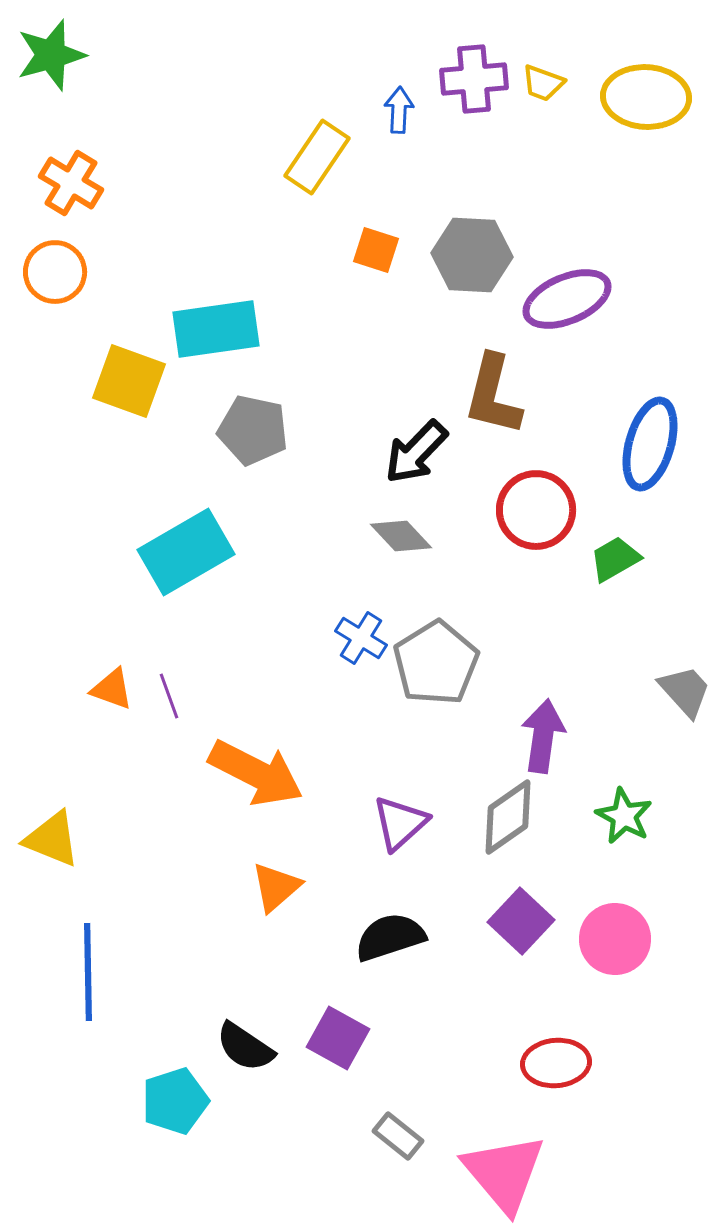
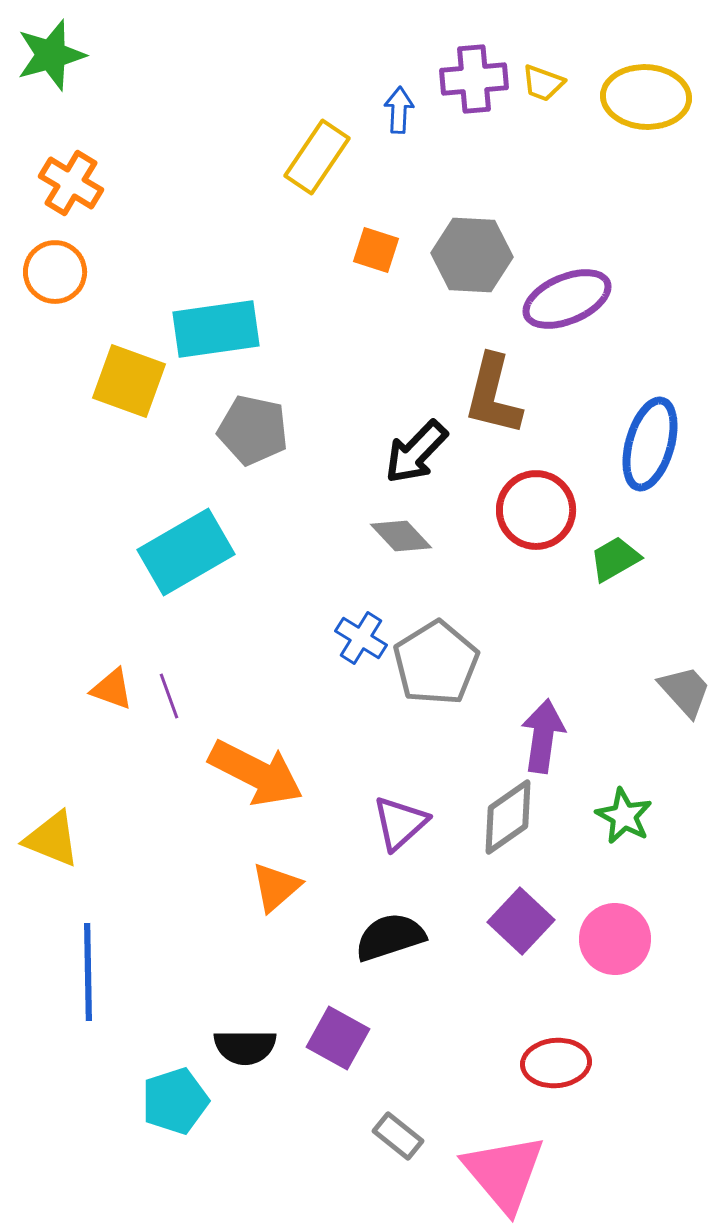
black semicircle at (245, 1047): rotated 34 degrees counterclockwise
